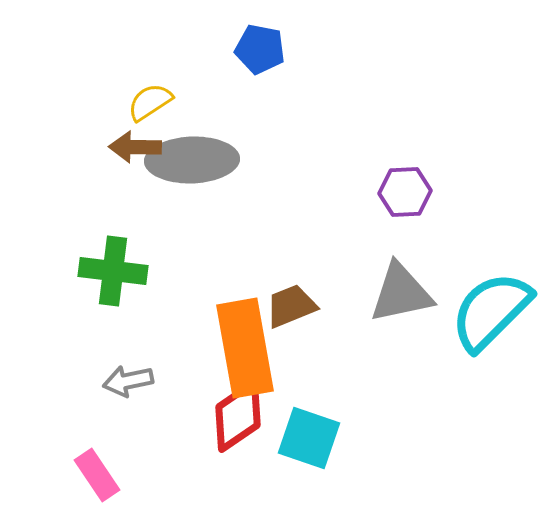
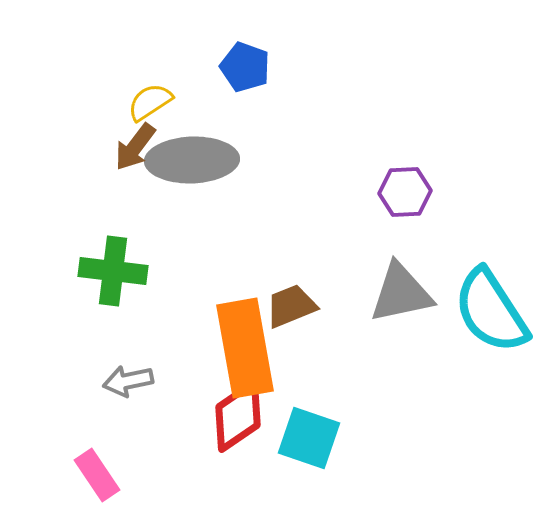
blue pentagon: moved 15 px left, 18 px down; rotated 9 degrees clockwise
brown arrow: rotated 54 degrees counterclockwise
cyan semicircle: rotated 78 degrees counterclockwise
